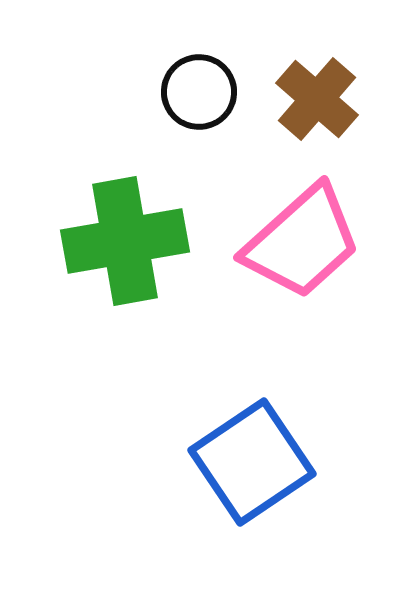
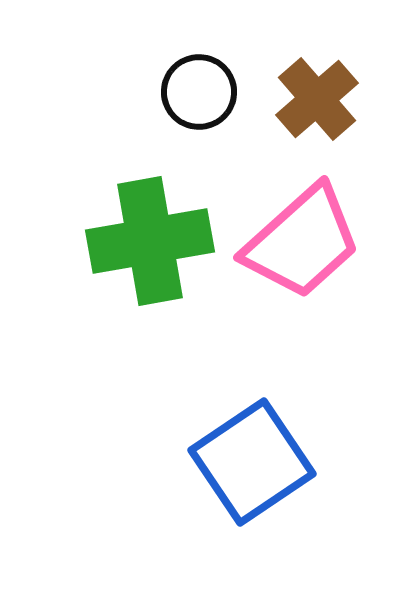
brown cross: rotated 8 degrees clockwise
green cross: moved 25 px right
